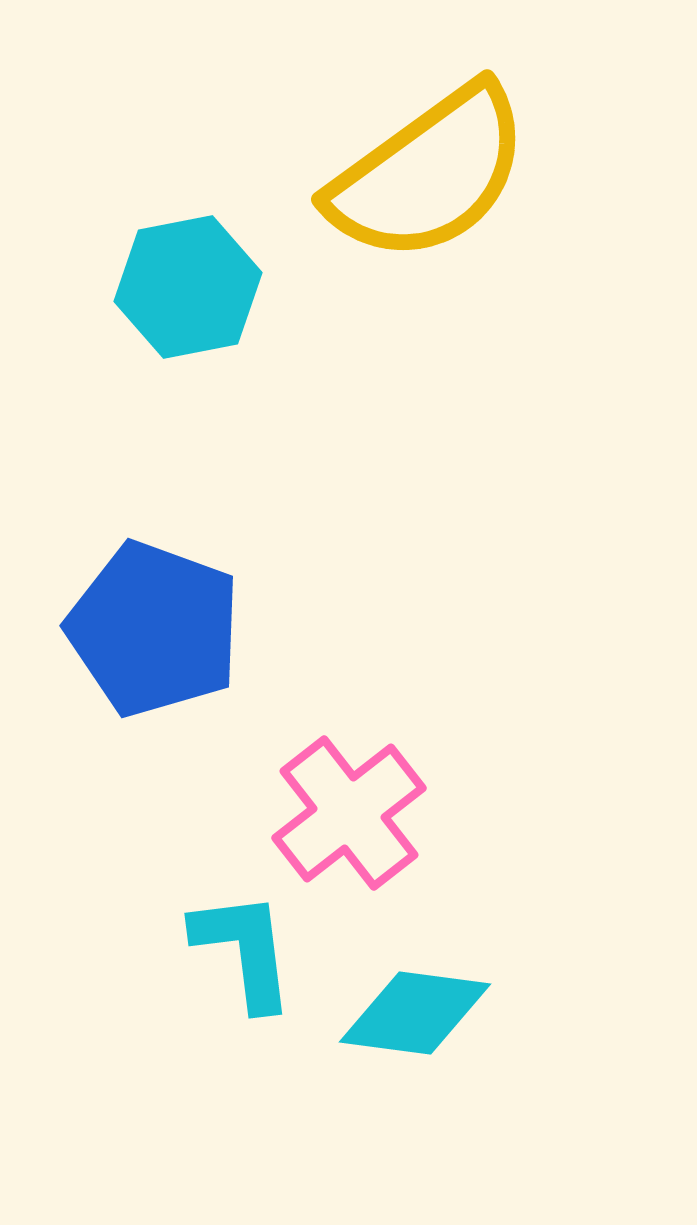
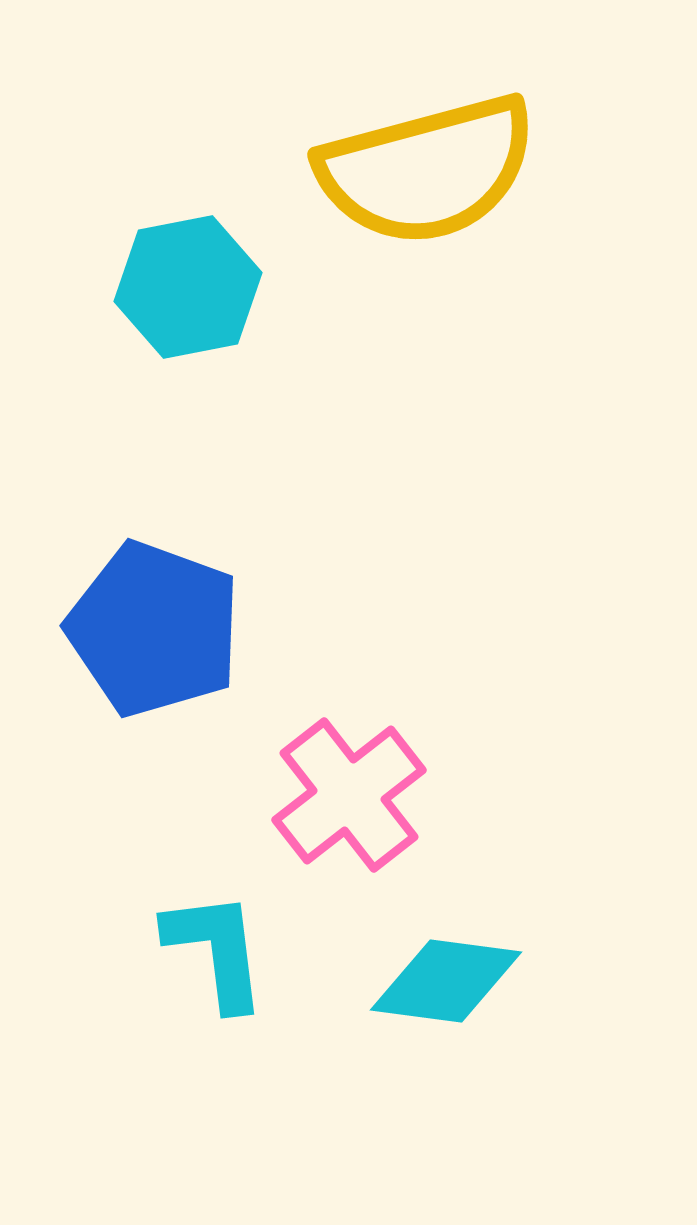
yellow semicircle: moved 2 px left, 4 px up; rotated 21 degrees clockwise
pink cross: moved 18 px up
cyan L-shape: moved 28 px left
cyan diamond: moved 31 px right, 32 px up
